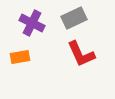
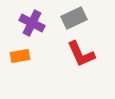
orange rectangle: moved 1 px up
